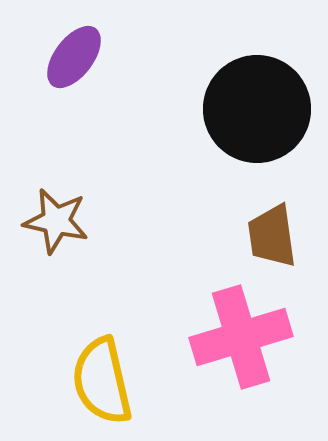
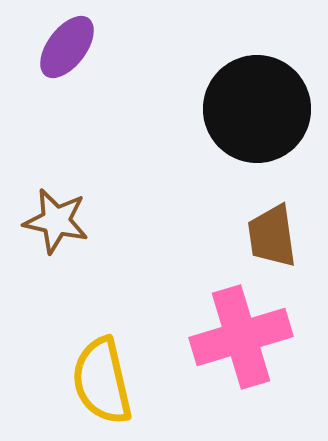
purple ellipse: moved 7 px left, 10 px up
